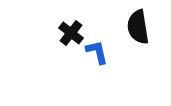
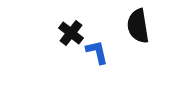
black semicircle: moved 1 px up
